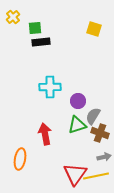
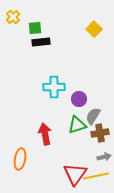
yellow square: rotated 28 degrees clockwise
cyan cross: moved 4 px right
purple circle: moved 1 px right, 2 px up
brown cross: rotated 30 degrees counterclockwise
